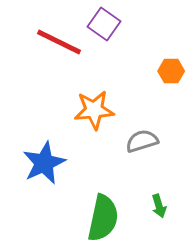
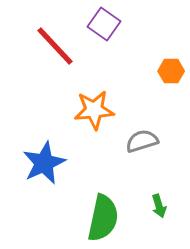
red line: moved 4 px left, 4 px down; rotated 21 degrees clockwise
